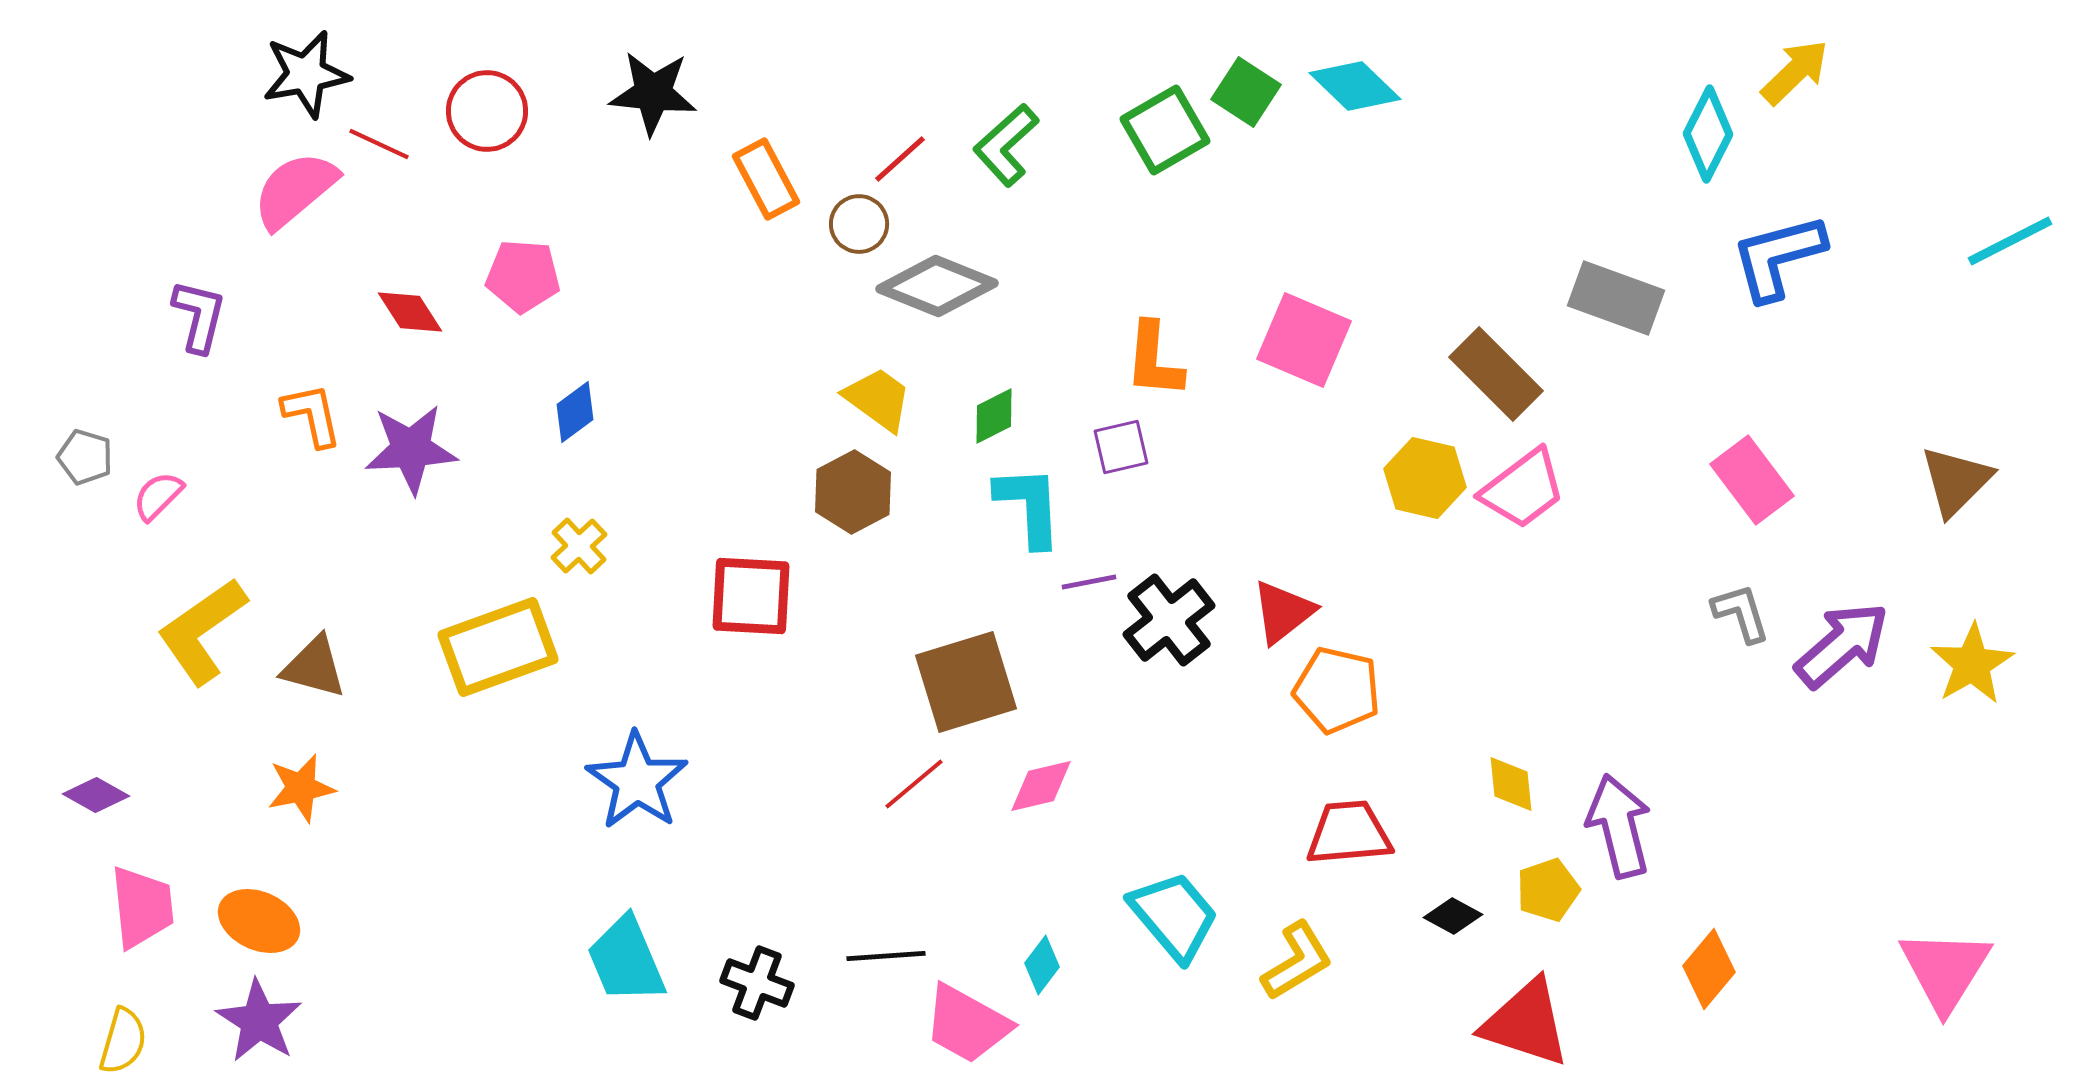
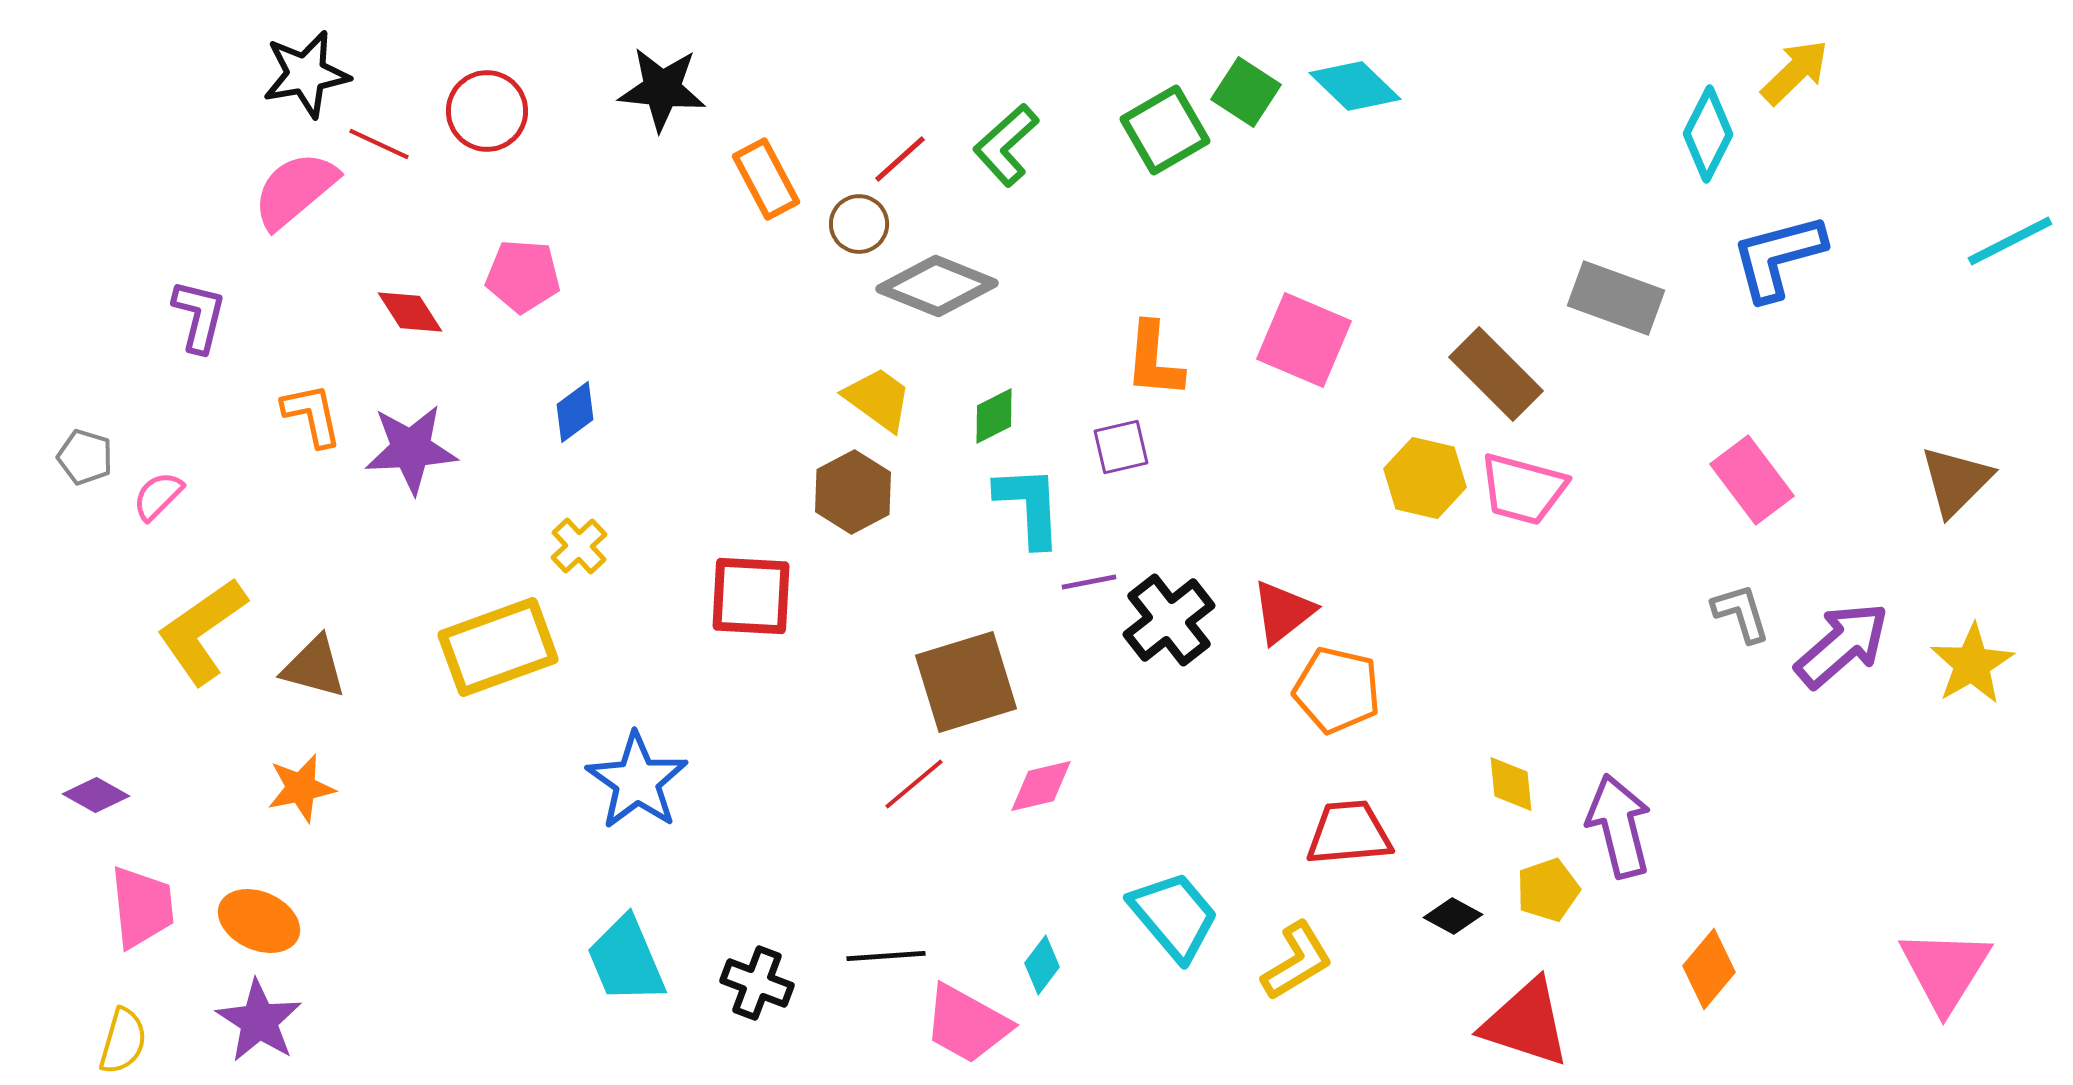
black star at (653, 93): moved 9 px right, 4 px up
pink trapezoid at (1523, 489): rotated 52 degrees clockwise
